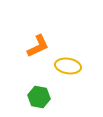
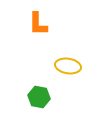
orange L-shape: moved 22 px up; rotated 115 degrees clockwise
